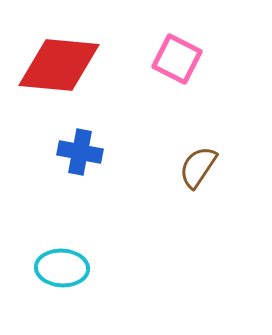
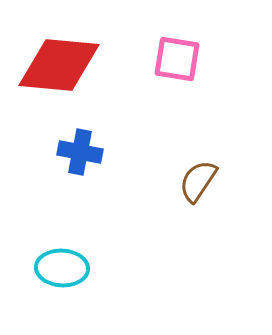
pink square: rotated 18 degrees counterclockwise
brown semicircle: moved 14 px down
